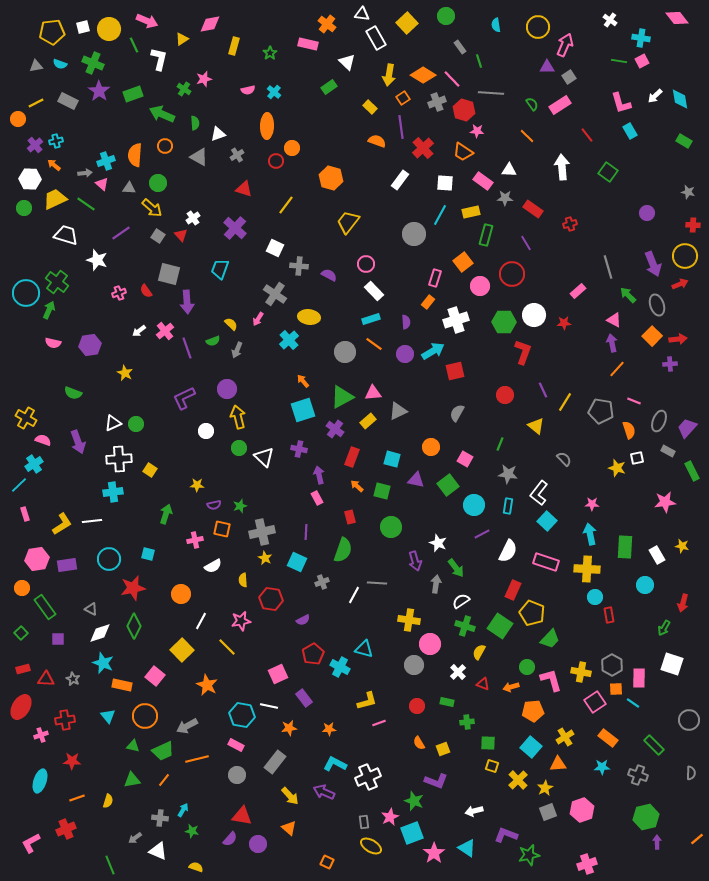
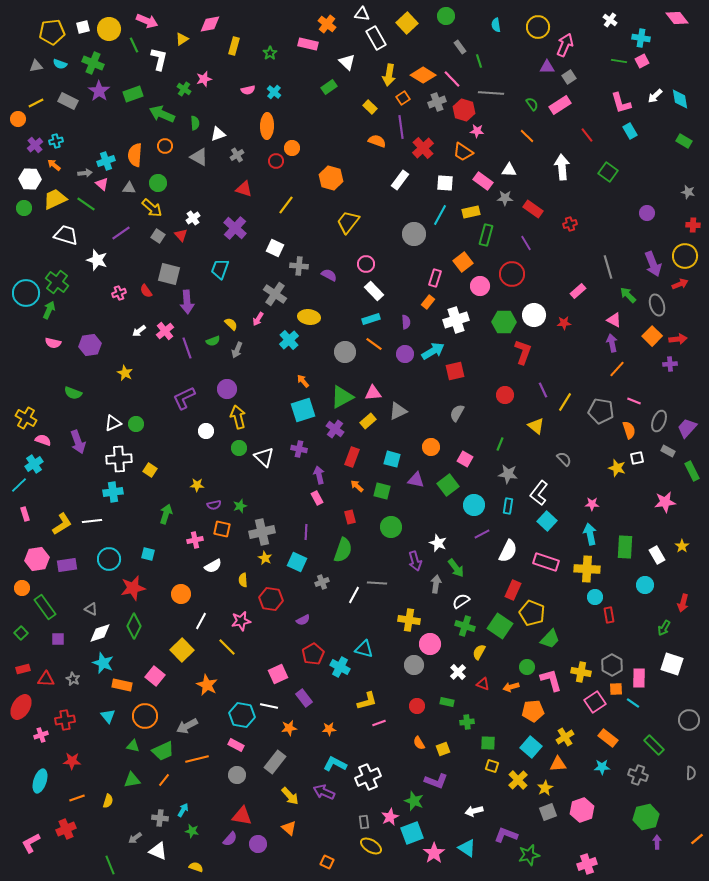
yellow star at (682, 546): rotated 24 degrees clockwise
